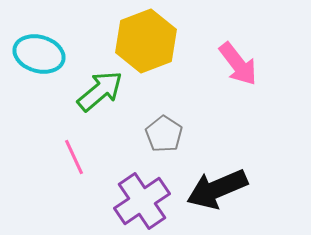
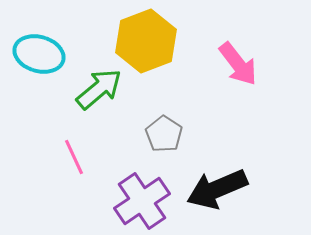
green arrow: moved 1 px left, 2 px up
